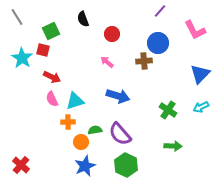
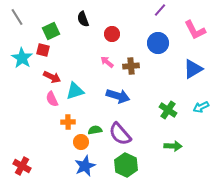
purple line: moved 1 px up
brown cross: moved 13 px left, 5 px down
blue triangle: moved 7 px left, 5 px up; rotated 15 degrees clockwise
cyan triangle: moved 10 px up
red cross: moved 1 px right, 1 px down; rotated 12 degrees counterclockwise
